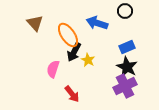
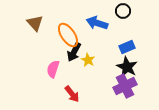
black circle: moved 2 px left
